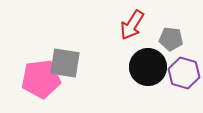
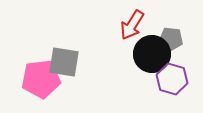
gray square: moved 1 px left, 1 px up
black circle: moved 4 px right, 13 px up
purple hexagon: moved 12 px left, 6 px down
